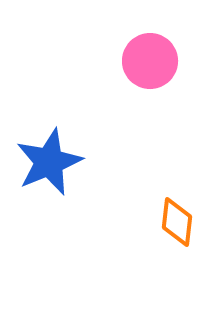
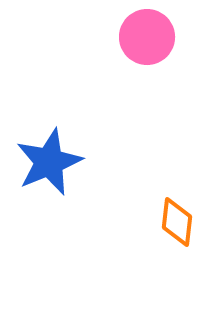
pink circle: moved 3 px left, 24 px up
